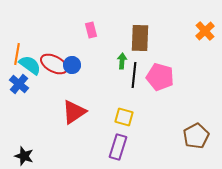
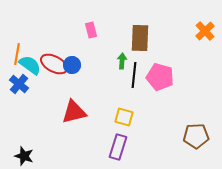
red triangle: rotated 20 degrees clockwise
brown pentagon: rotated 25 degrees clockwise
